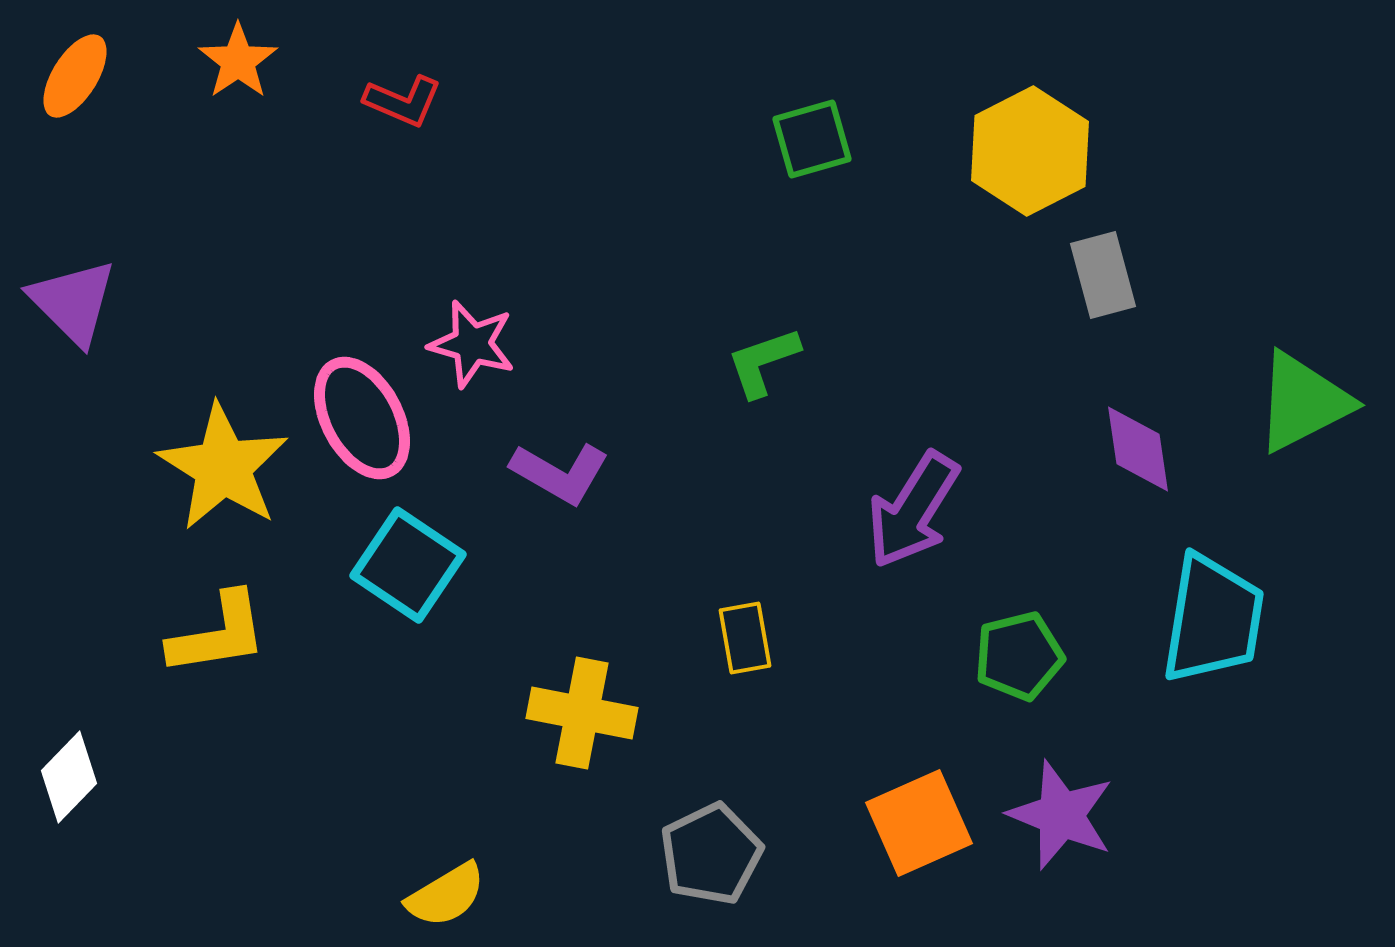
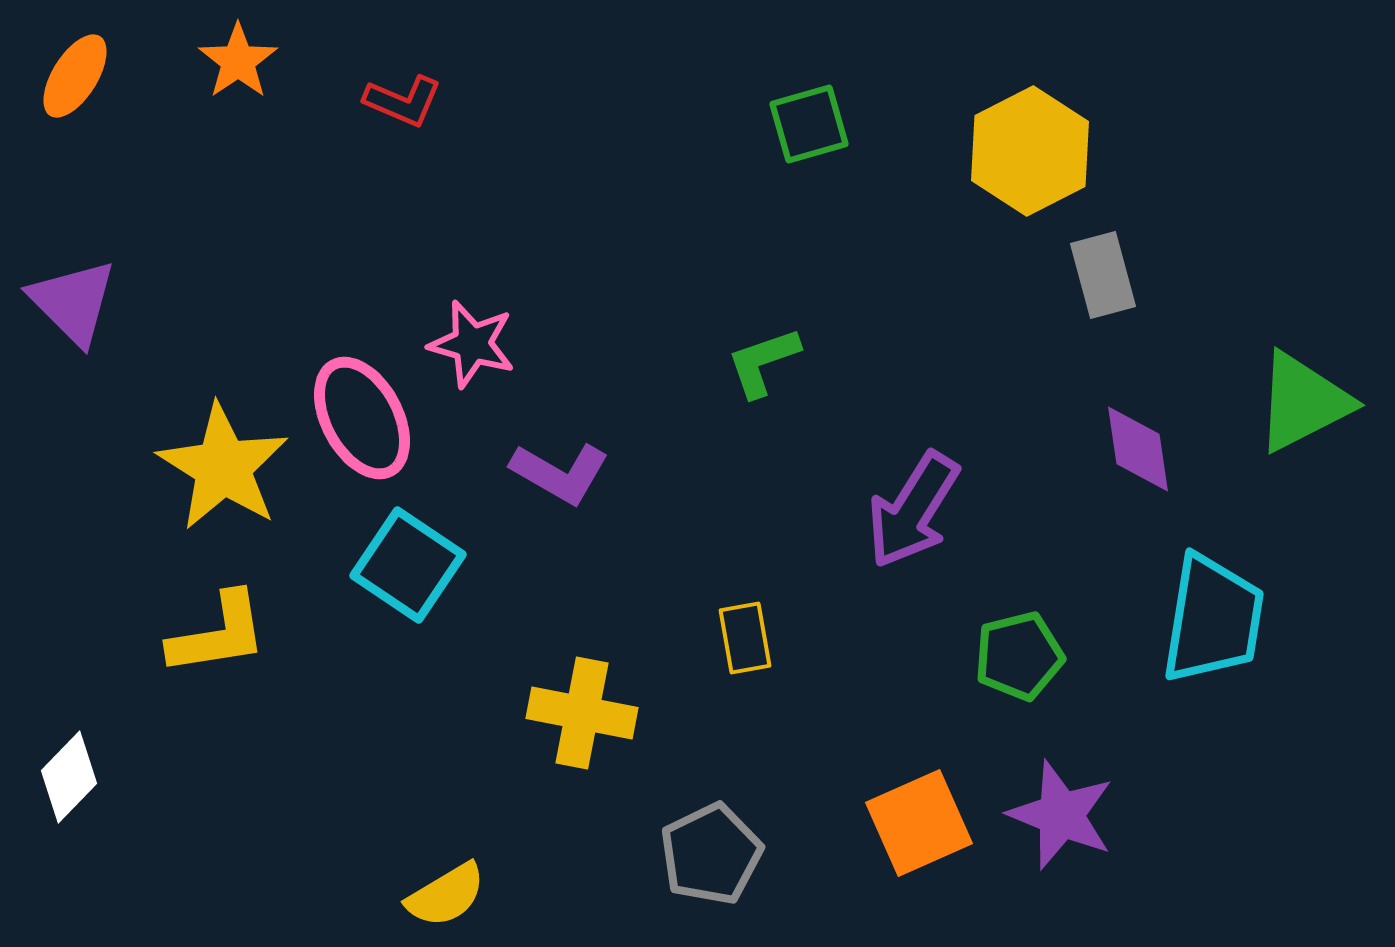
green square: moved 3 px left, 15 px up
